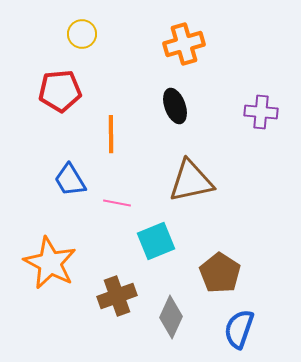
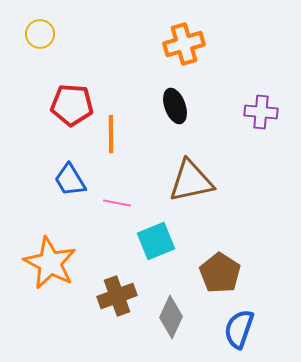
yellow circle: moved 42 px left
red pentagon: moved 12 px right, 14 px down; rotated 9 degrees clockwise
